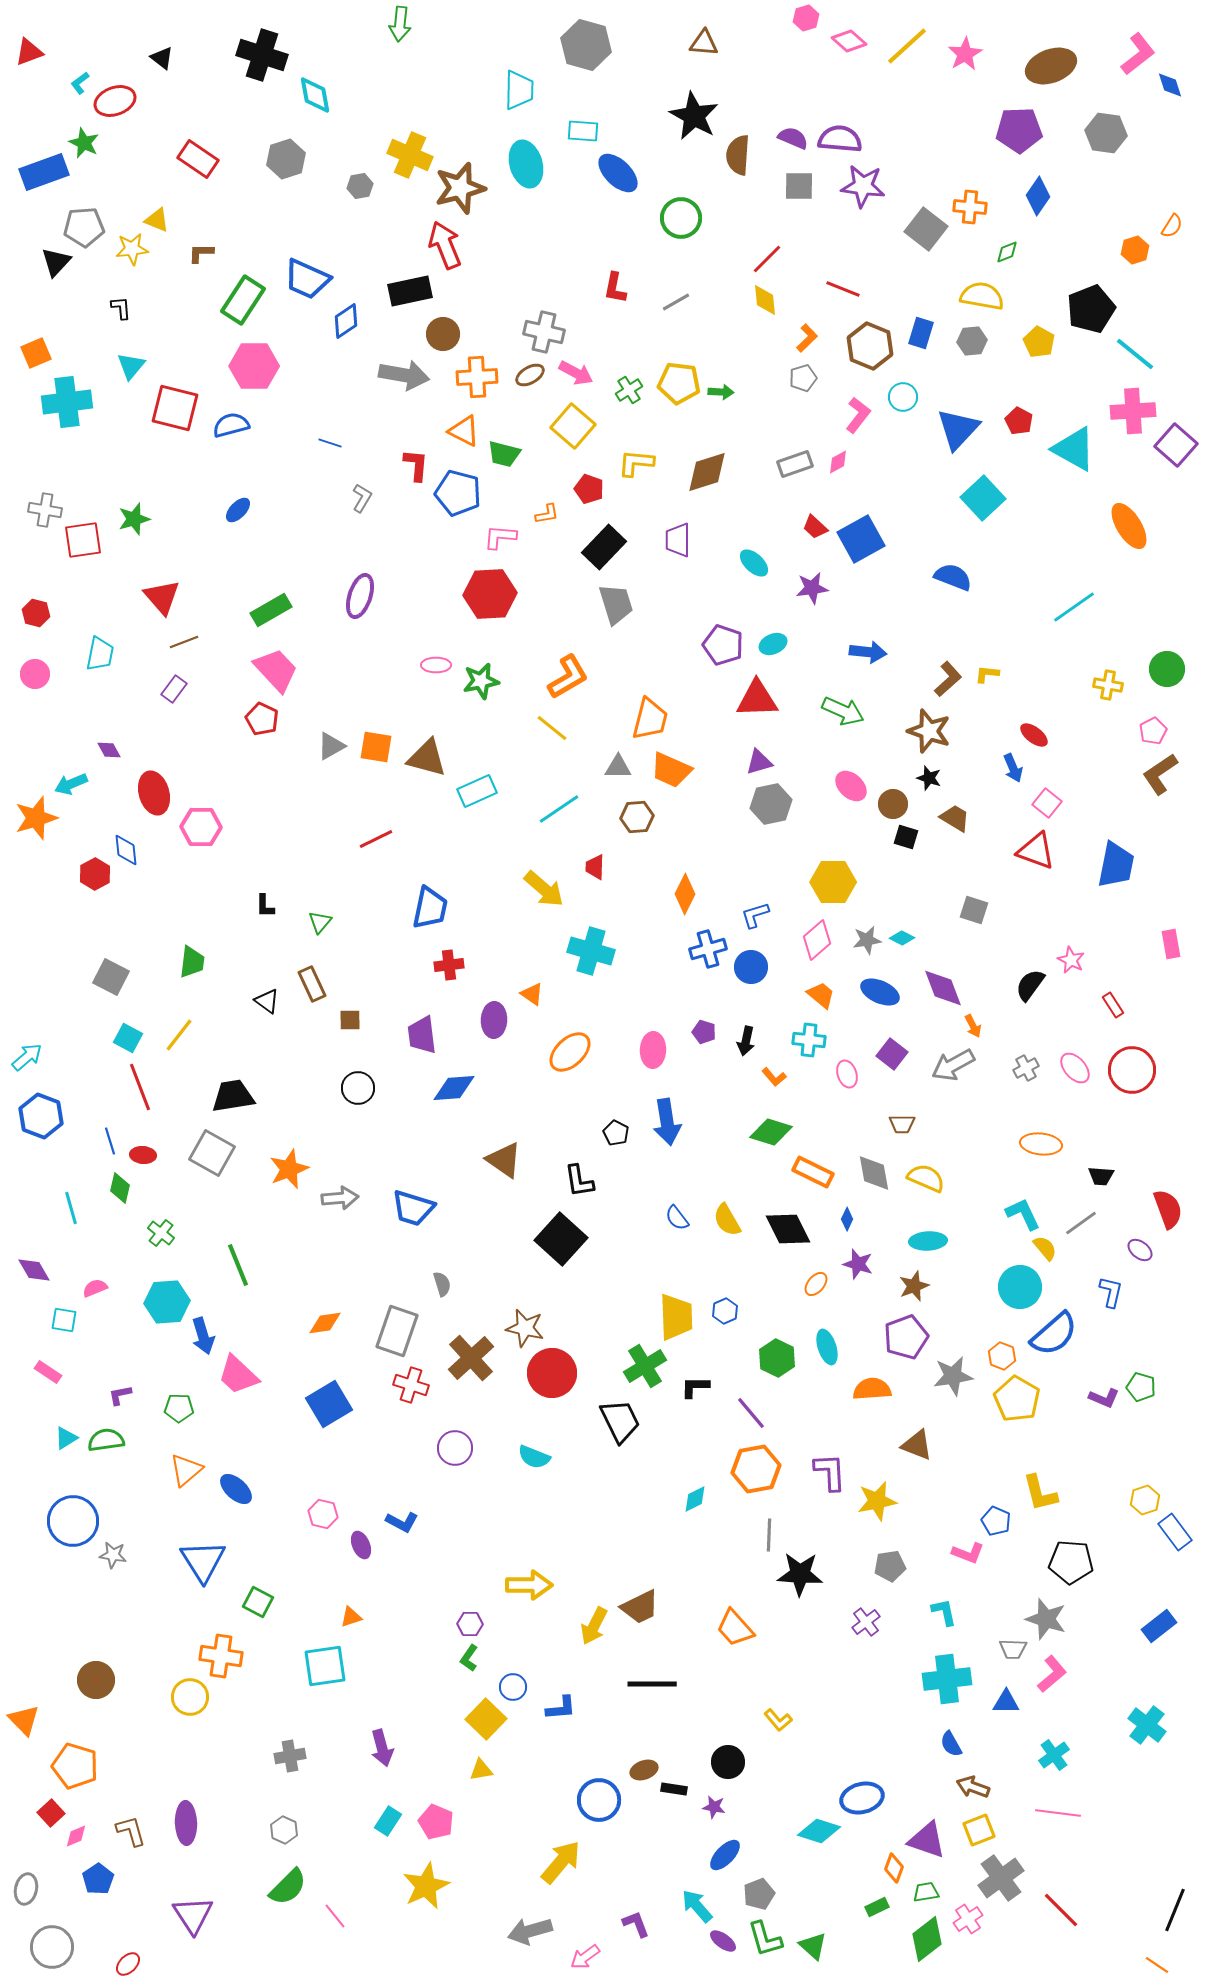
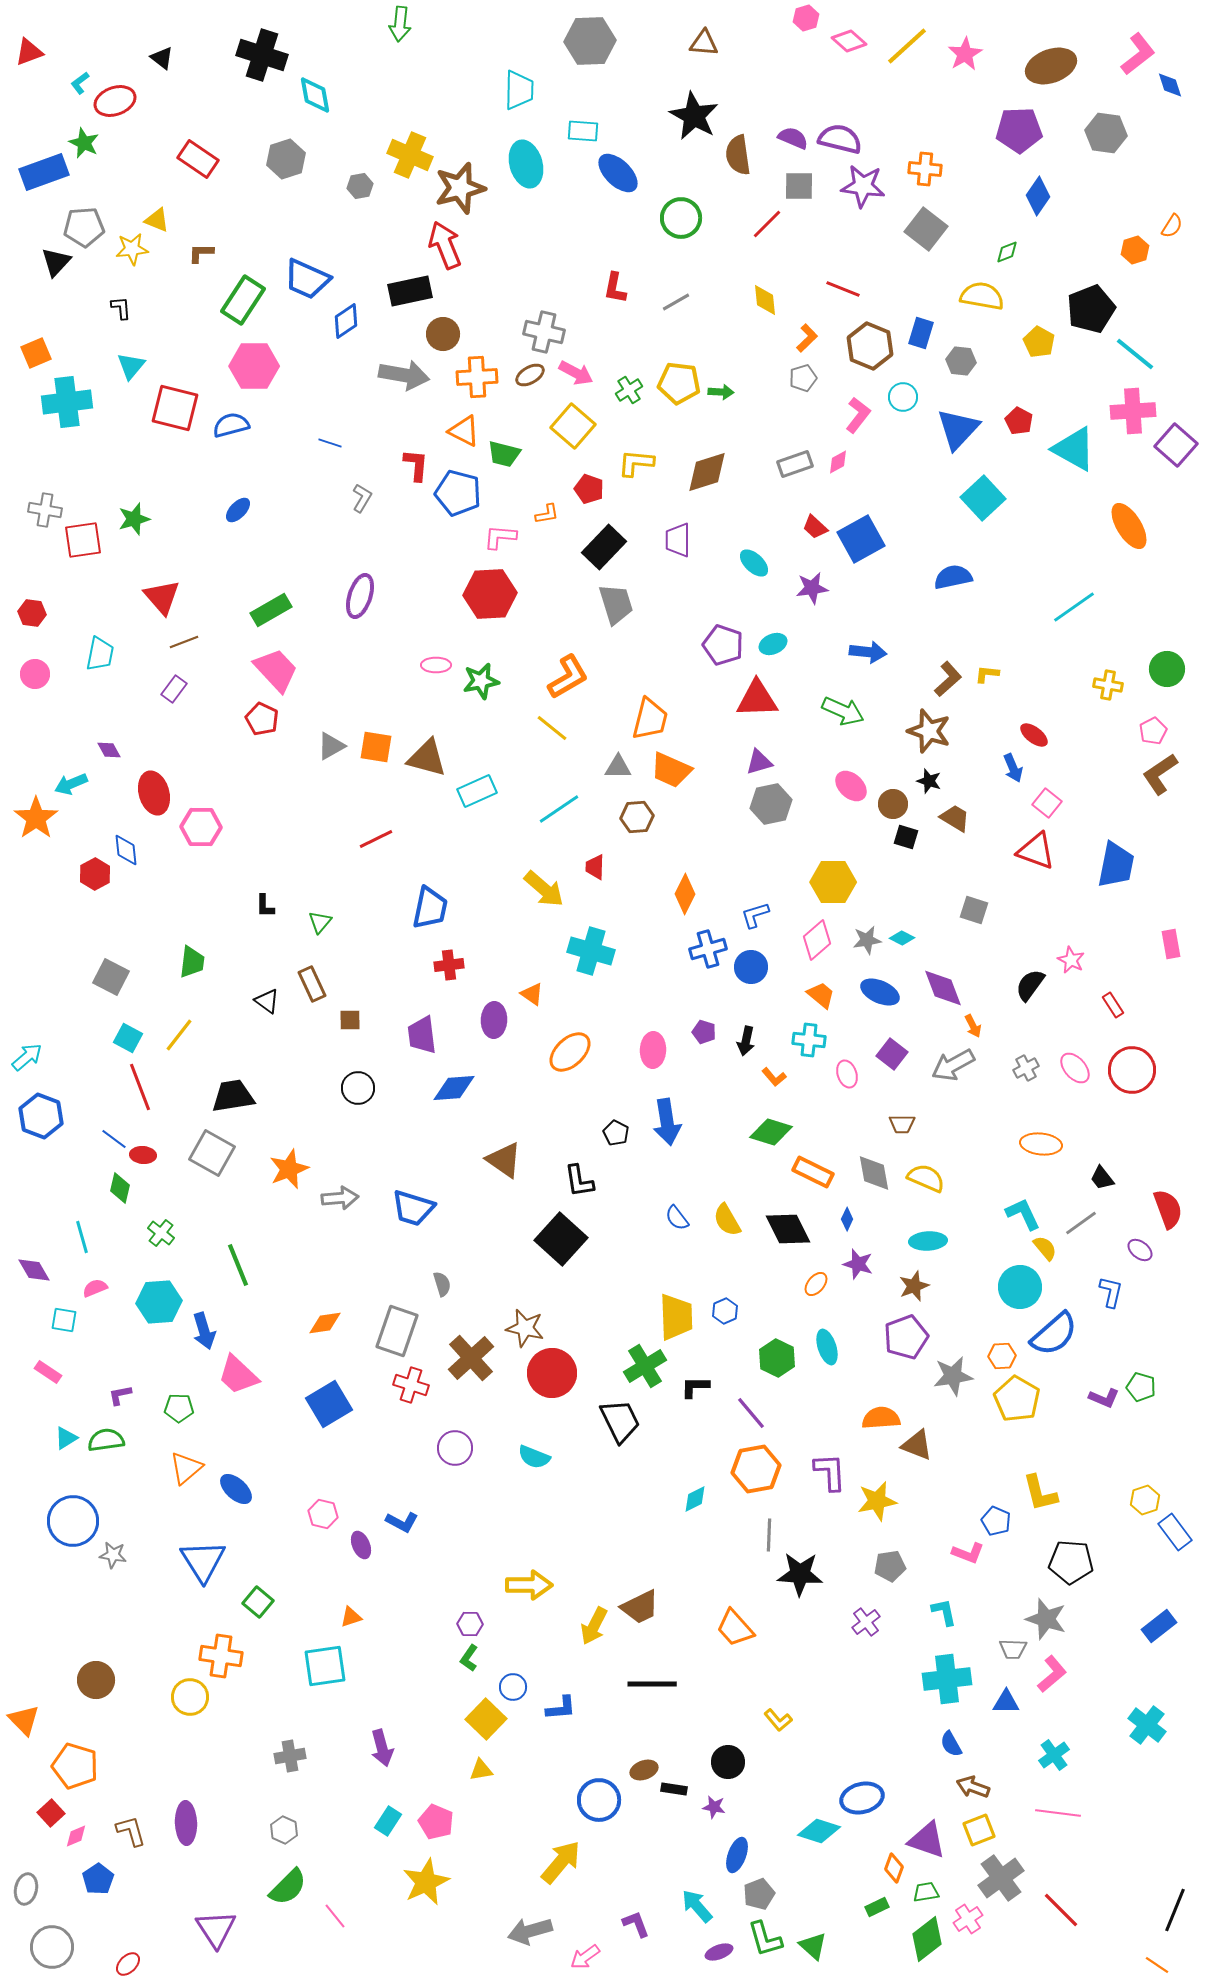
gray hexagon at (586, 45): moved 4 px right, 4 px up; rotated 18 degrees counterclockwise
purple semicircle at (840, 139): rotated 9 degrees clockwise
brown semicircle at (738, 155): rotated 12 degrees counterclockwise
orange cross at (970, 207): moved 45 px left, 38 px up
red line at (767, 259): moved 35 px up
gray hexagon at (972, 341): moved 11 px left, 20 px down; rotated 12 degrees clockwise
blue semicircle at (953, 577): rotated 33 degrees counterclockwise
red hexagon at (36, 613): moved 4 px left; rotated 8 degrees counterclockwise
black star at (929, 778): moved 3 px down
orange star at (36, 818): rotated 18 degrees counterclockwise
blue line at (110, 1141): moved 4 px right, 2 px up; rotated 36 degrees counterclockwise
black trapezoid at (1101, 1176): moved 1 px right, 2 px down; rotated 48 degrees clockwise
cyan line at (71, 1208): moved 11 px right, 29 px down
cyan hexagon at (167, 1302): moved 8 px left
blue arrow at (203, 1336): moved 1 px right, 5 px up
orange hexagon at (1002, 1356): rotated 24 degrees counterclockwise
orange semicircle at (872, 1389): moved 9 px right, 29 px down
orange triangle at (186, 1470): moved 2 px up
green square at (258, 1602): rotated 12 degrees clockwise
blue ellipse at (725, 1855): moved 12 px right; rotated 24 degrees counterclockwise
yellow star at (426, 1886): moved 4 px up
purple triangle at (193, 1915): moved 23 px right, 14 px down
purple ellipse at (723, 1941): moved 4 px left, 11 px down; rotated 56 degrees counterclockwise
